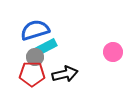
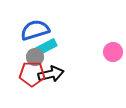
black arrow: moved 14 px left
